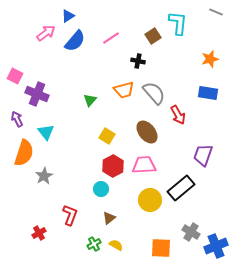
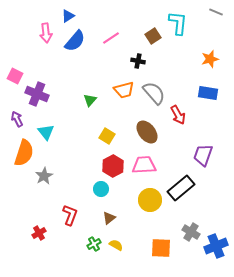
pink arrow: rotated 120 degrees clockwise
